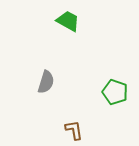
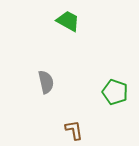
gray semicircle: rotated 30 degrees counterclockwise
